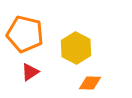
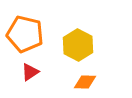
yellow hexagon: moved 2 px right, 3 px up
orange diamond: moved 5 px left, 1 px up
